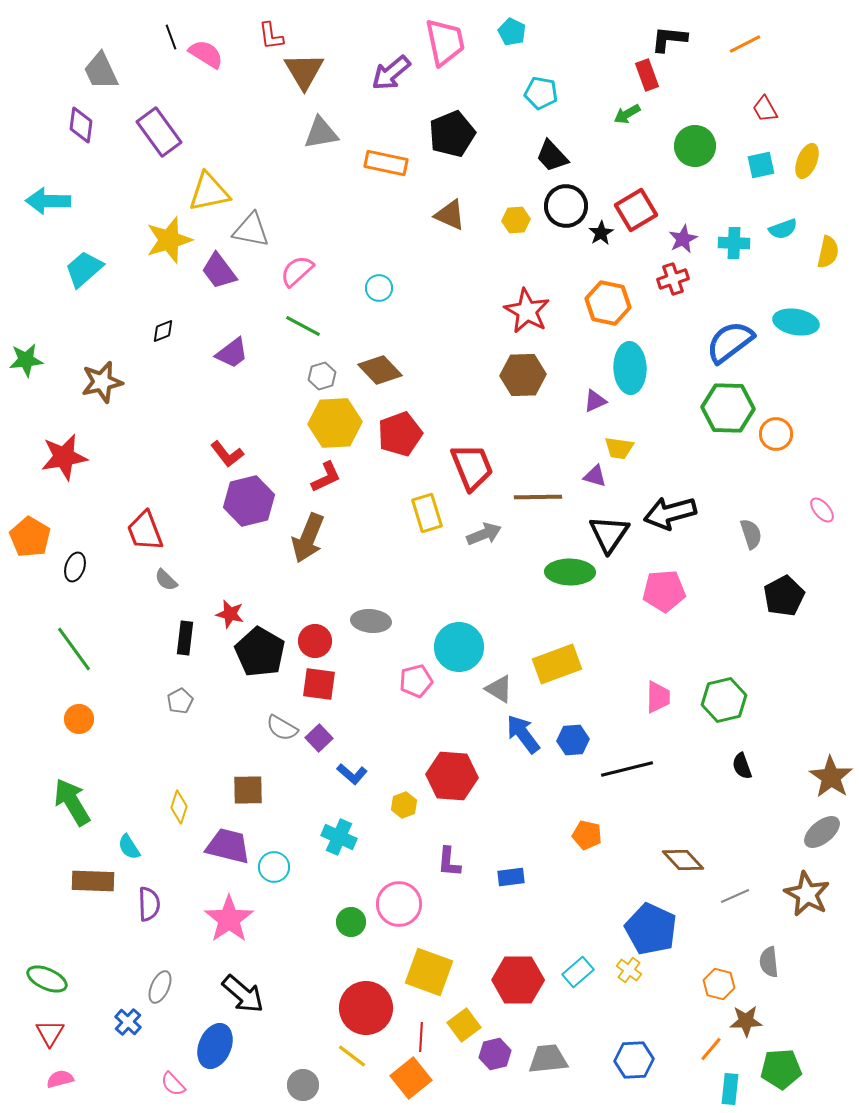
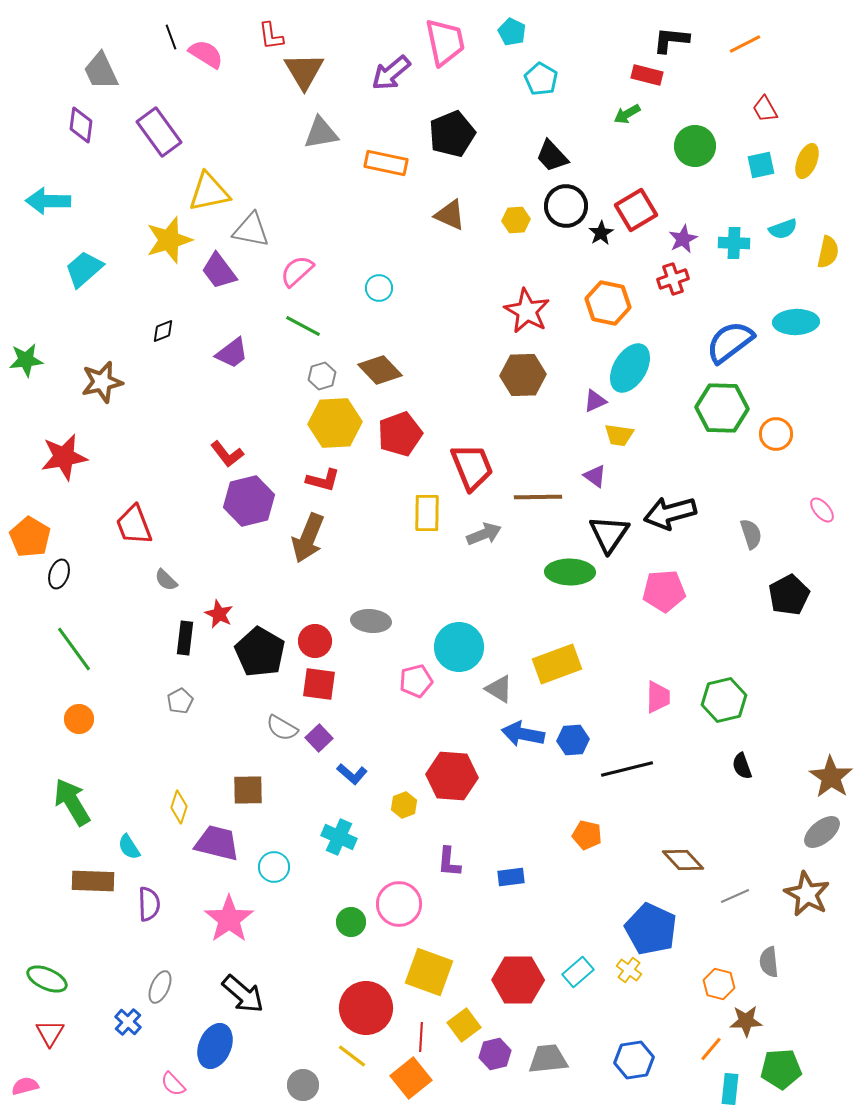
black L-shape at (669, 39): moved 2 px right, 1 px down
red rectangle at (647, 75): rotated 56 degrees counterclockwise
cyan pentagon at (541, 93): moved 14 px up; rotated 20 degrees clockwise
cyan ellipse at (796, 322): rotated 12 degrees counterclockwise
cyan ellipse at (630, 368): rotated 33 degrees clockwise
green hexagon at (728, 408): moved 6 px left
yellow trapezoid at (619, 448): moved 13 px up
purple triangle at (595, 476): rotated 20 degrees clockwise
red L-shape at (326, 477): moved 3 px left, 3 px down; rotated 40 degrees clockwise
yellow rectangle at (427, 513): rotated 18 degrees clockwise
red trapezoid at (145, 531): moved 11 px left, 6 px up
black ellipse at (75, 567): moved 16 px left, 7 px down
black pentagon at (784, 596): moved 5 px right, 1 px up
red star at (230, 614): moved 11 px left; rotated 12 degrees clockwise
blue arrow at (523, 734): rotated 42 degrees counterclockwise
purple trapezoid at (228, 846): moved 11 px left, 3 px up
blue hexagon at (634, 1060): rotated 6 degrees counterclockwise
pink semicircle at (60, 1079): moved 35 px left, 7 px down
